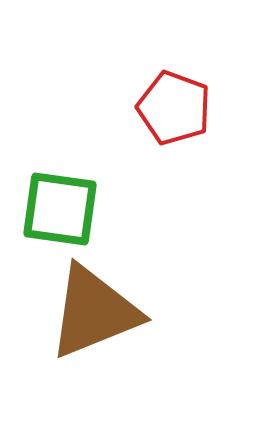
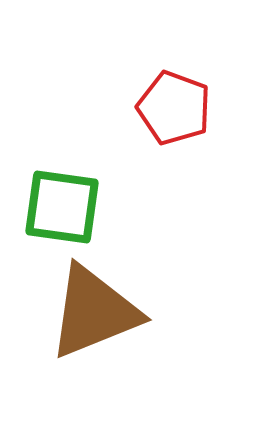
green square: moved 2 px right, 2 px up
